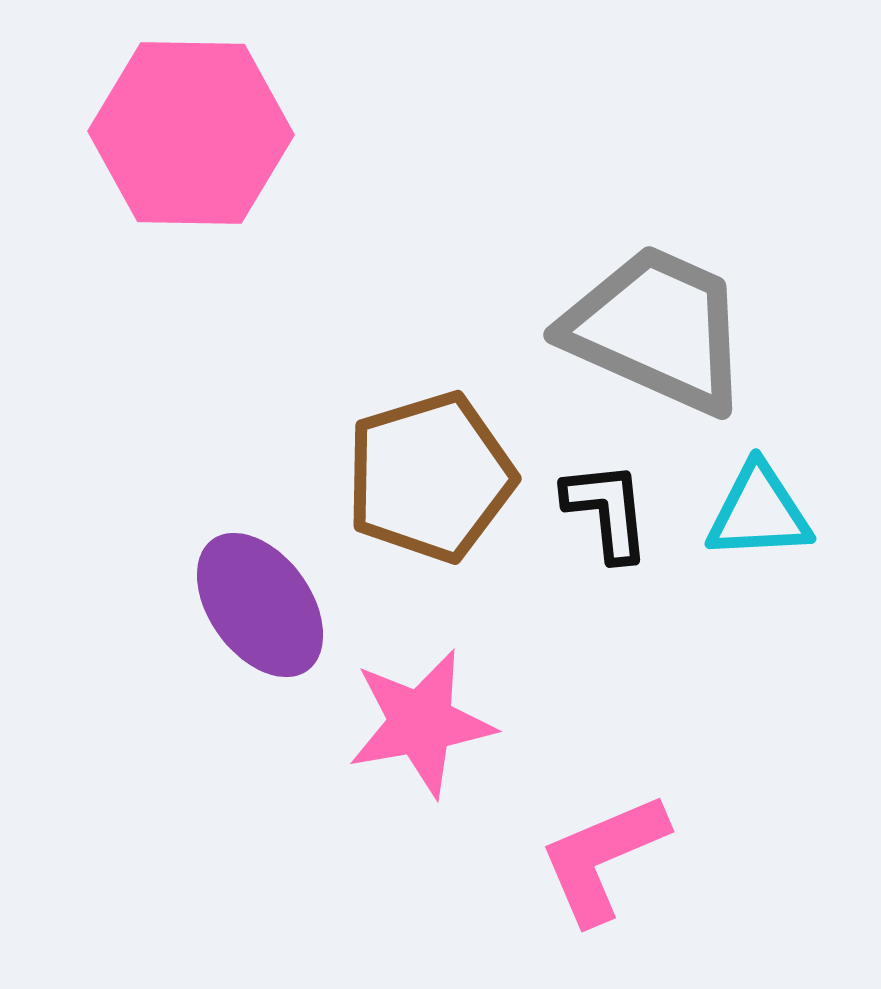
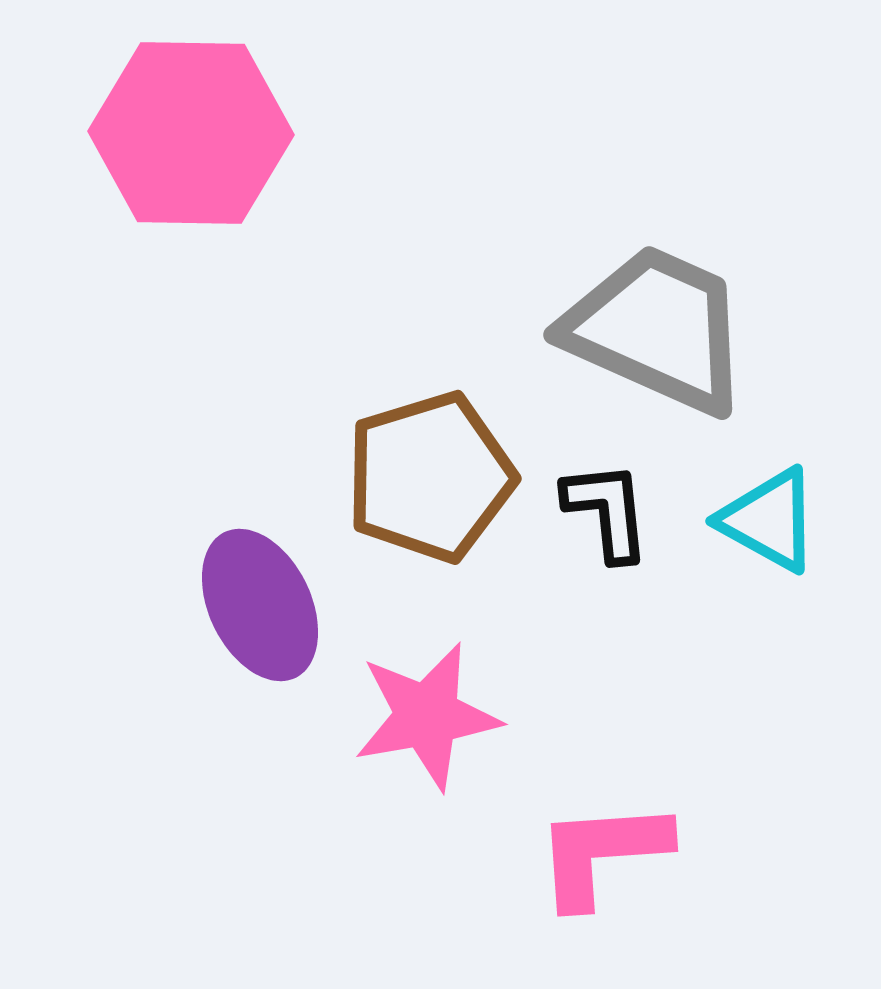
cyan triangle: moved 10 px right, 8 px down; rotated 32 degrees clockwise
purple ellipse: rotated 10 degrees clockwise
pink star: moved 6 px right, 7 px up
pink L-shape: moved 1 px left, 5 px up; rotated 19 degrees clockwise
